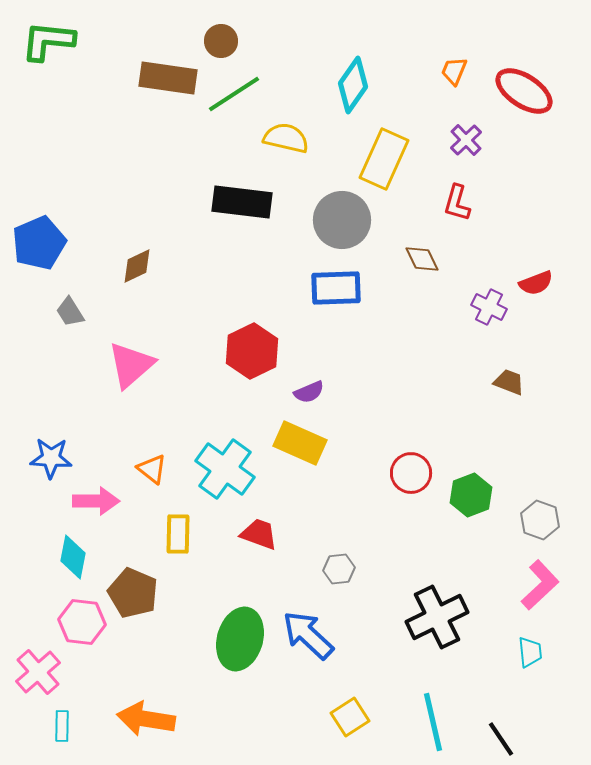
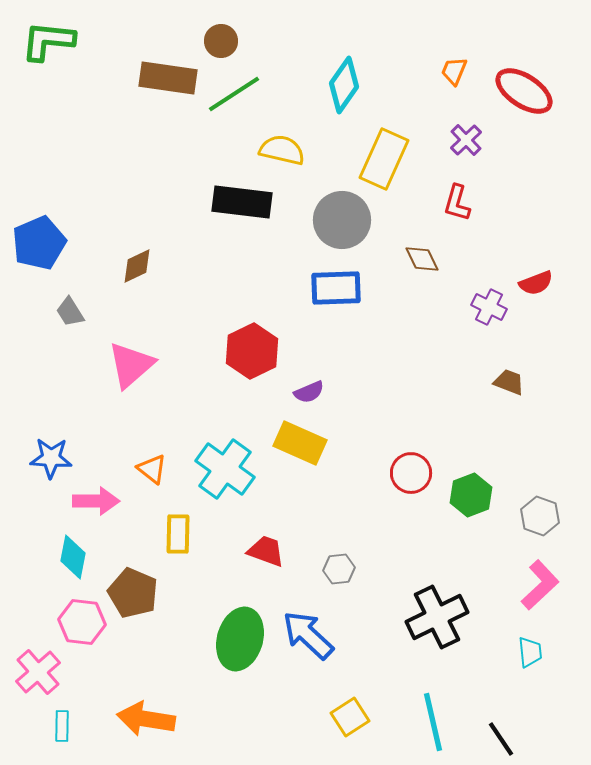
cyan diamond at (353, 85): moved 9 px left
yellow semicircle at (286, 138): moved 4 px left, 12 px down
gray hexagon at (540, 520): moved 4 px up
red trapezoid at (259, 534): moved 7 px right, 17 px down
